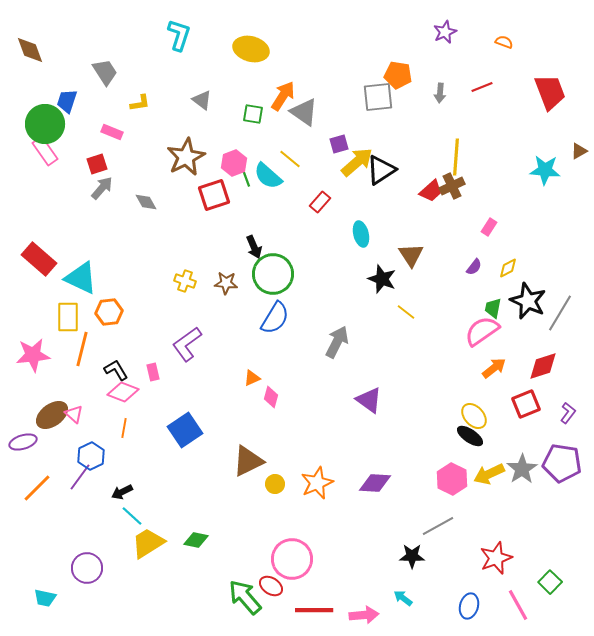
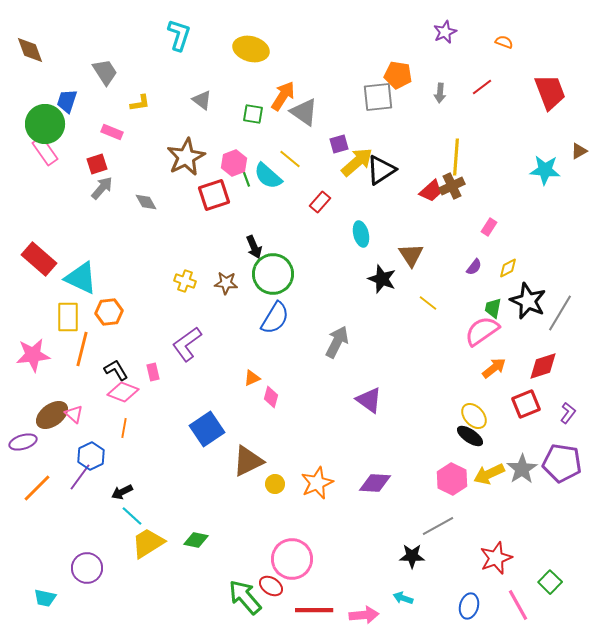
red line at (482, 87): rotated 15 degrees counterclockwise
yellow line at (406, 312): moved 22 px right, 9 px up
blue square at (185, 430): moved 22 px right, 1 px up
cyan arrow at (403, 598): rotated 18 degrees counterclockwise
